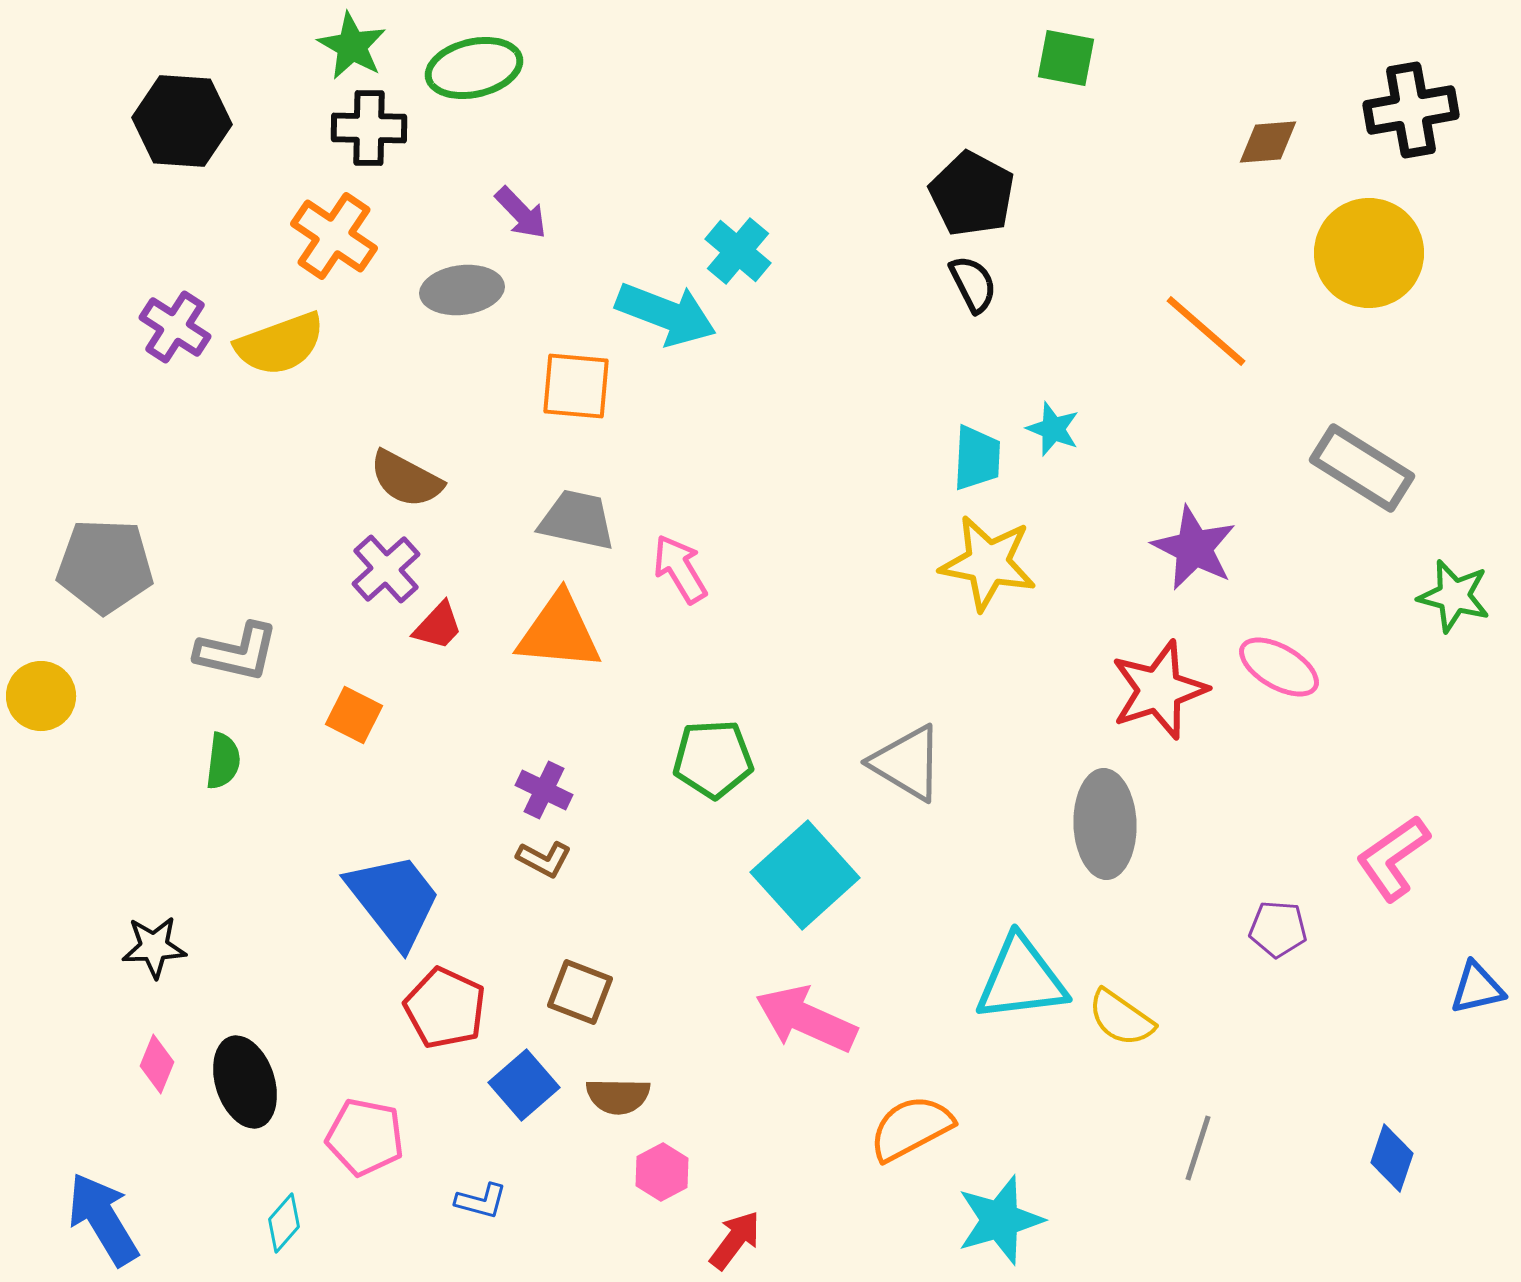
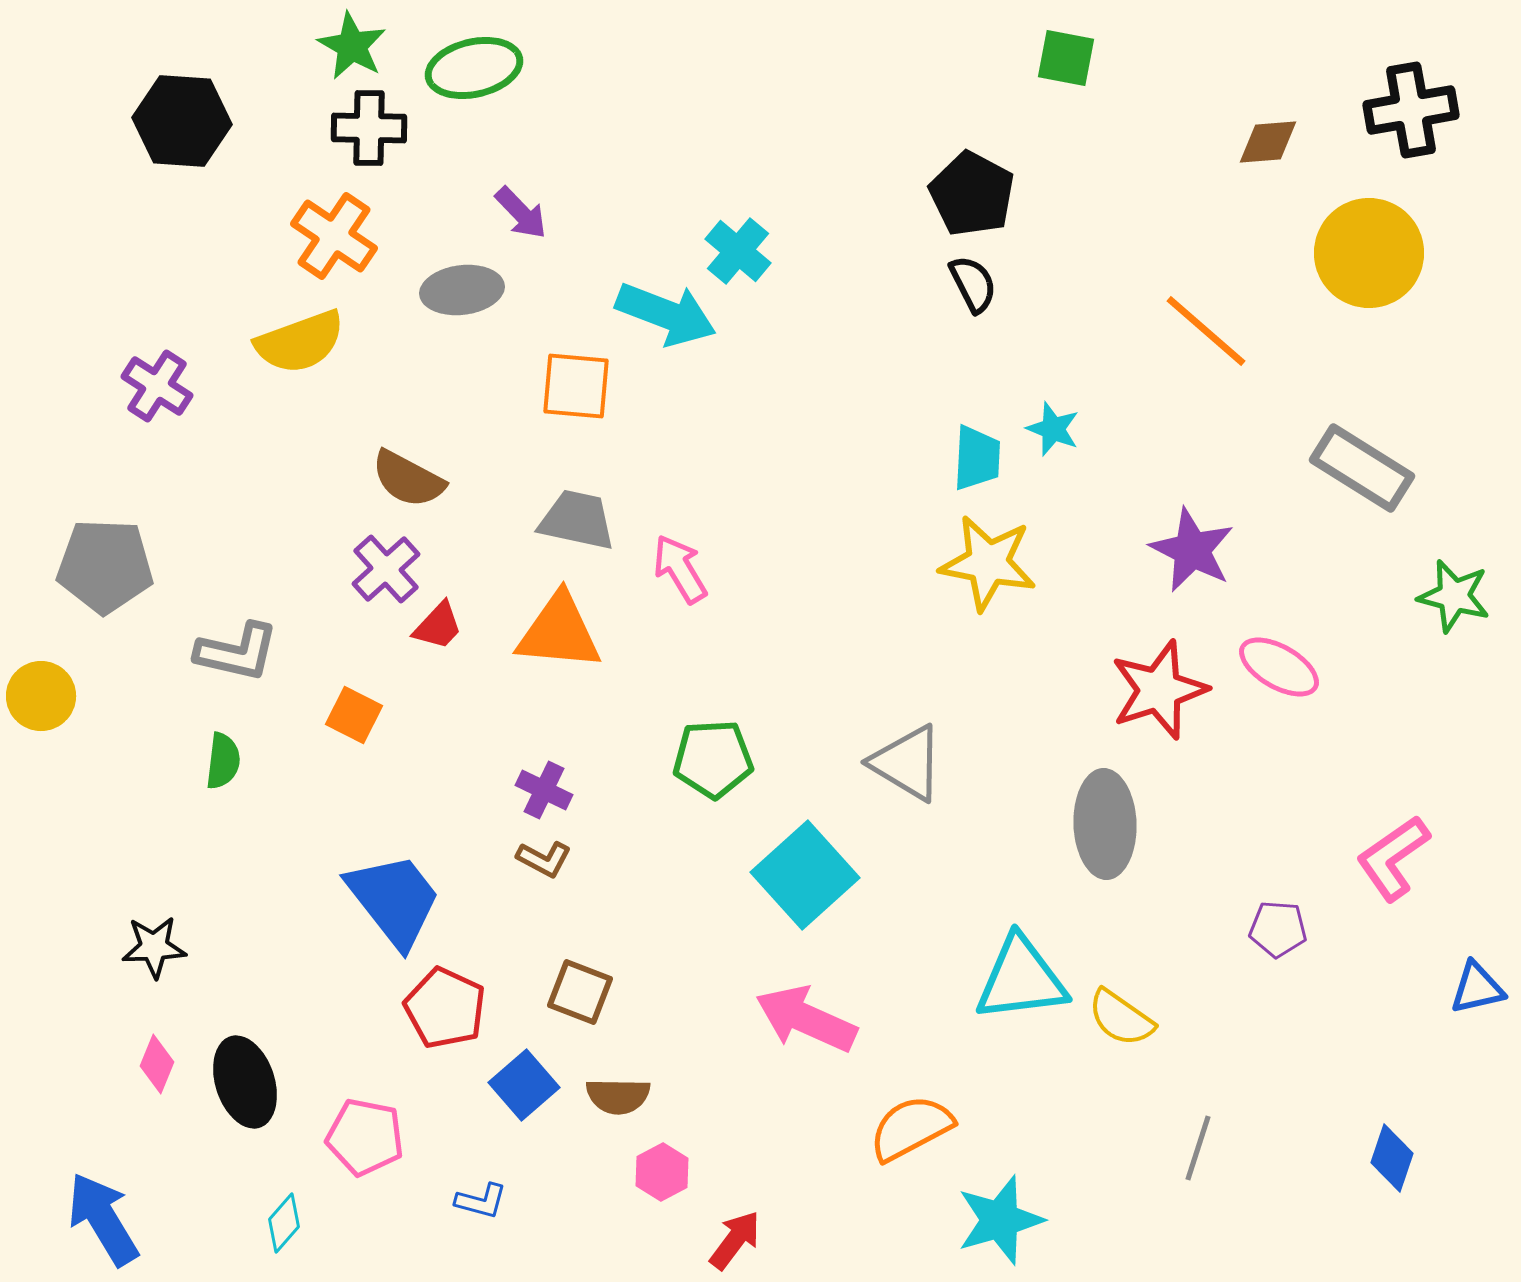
purple cross at (175, 327): moved 18 px left, 59 px down
yellow semicircle at (280, 344): moved 20 px right, 2 px up
brown semicircle at (406, 479): moved 2 px right
purple star at (1194, 548): moved 2 px left, 2 px down
